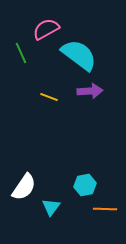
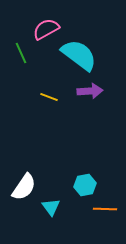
cyan triangle: rotated 12 degrees counterclockwise
